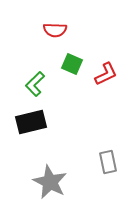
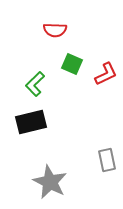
gray rectangle: moved 1 px left, 2 px up
